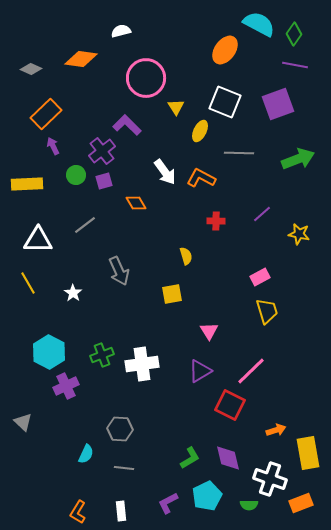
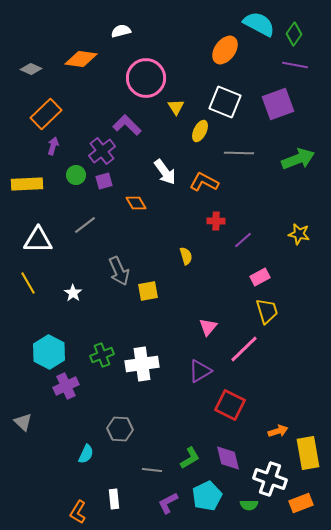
purple arrow at (53, 146): rotated 42 degrees clockwise
orange L-shape at (201, 178): moved 3 px right, 4 px down
purple line at (262, 214): moved 19 px left, 26 px down
yellow square at (172, 294): moved 24 px left, 3 px up
pink triangle at (209, 331): moved 1 px left, 4 px up; rotated 12 degrees clockwise
pink line at (251, 371): moved 7 px left, 22 px up
orange arrow at (276, 430): moved 2 px right, 1 px down
gray line at (124, 468): moved 28 px right, 2 px down
white rectangle at (121, 511): moved 7 px left, 12 px up
